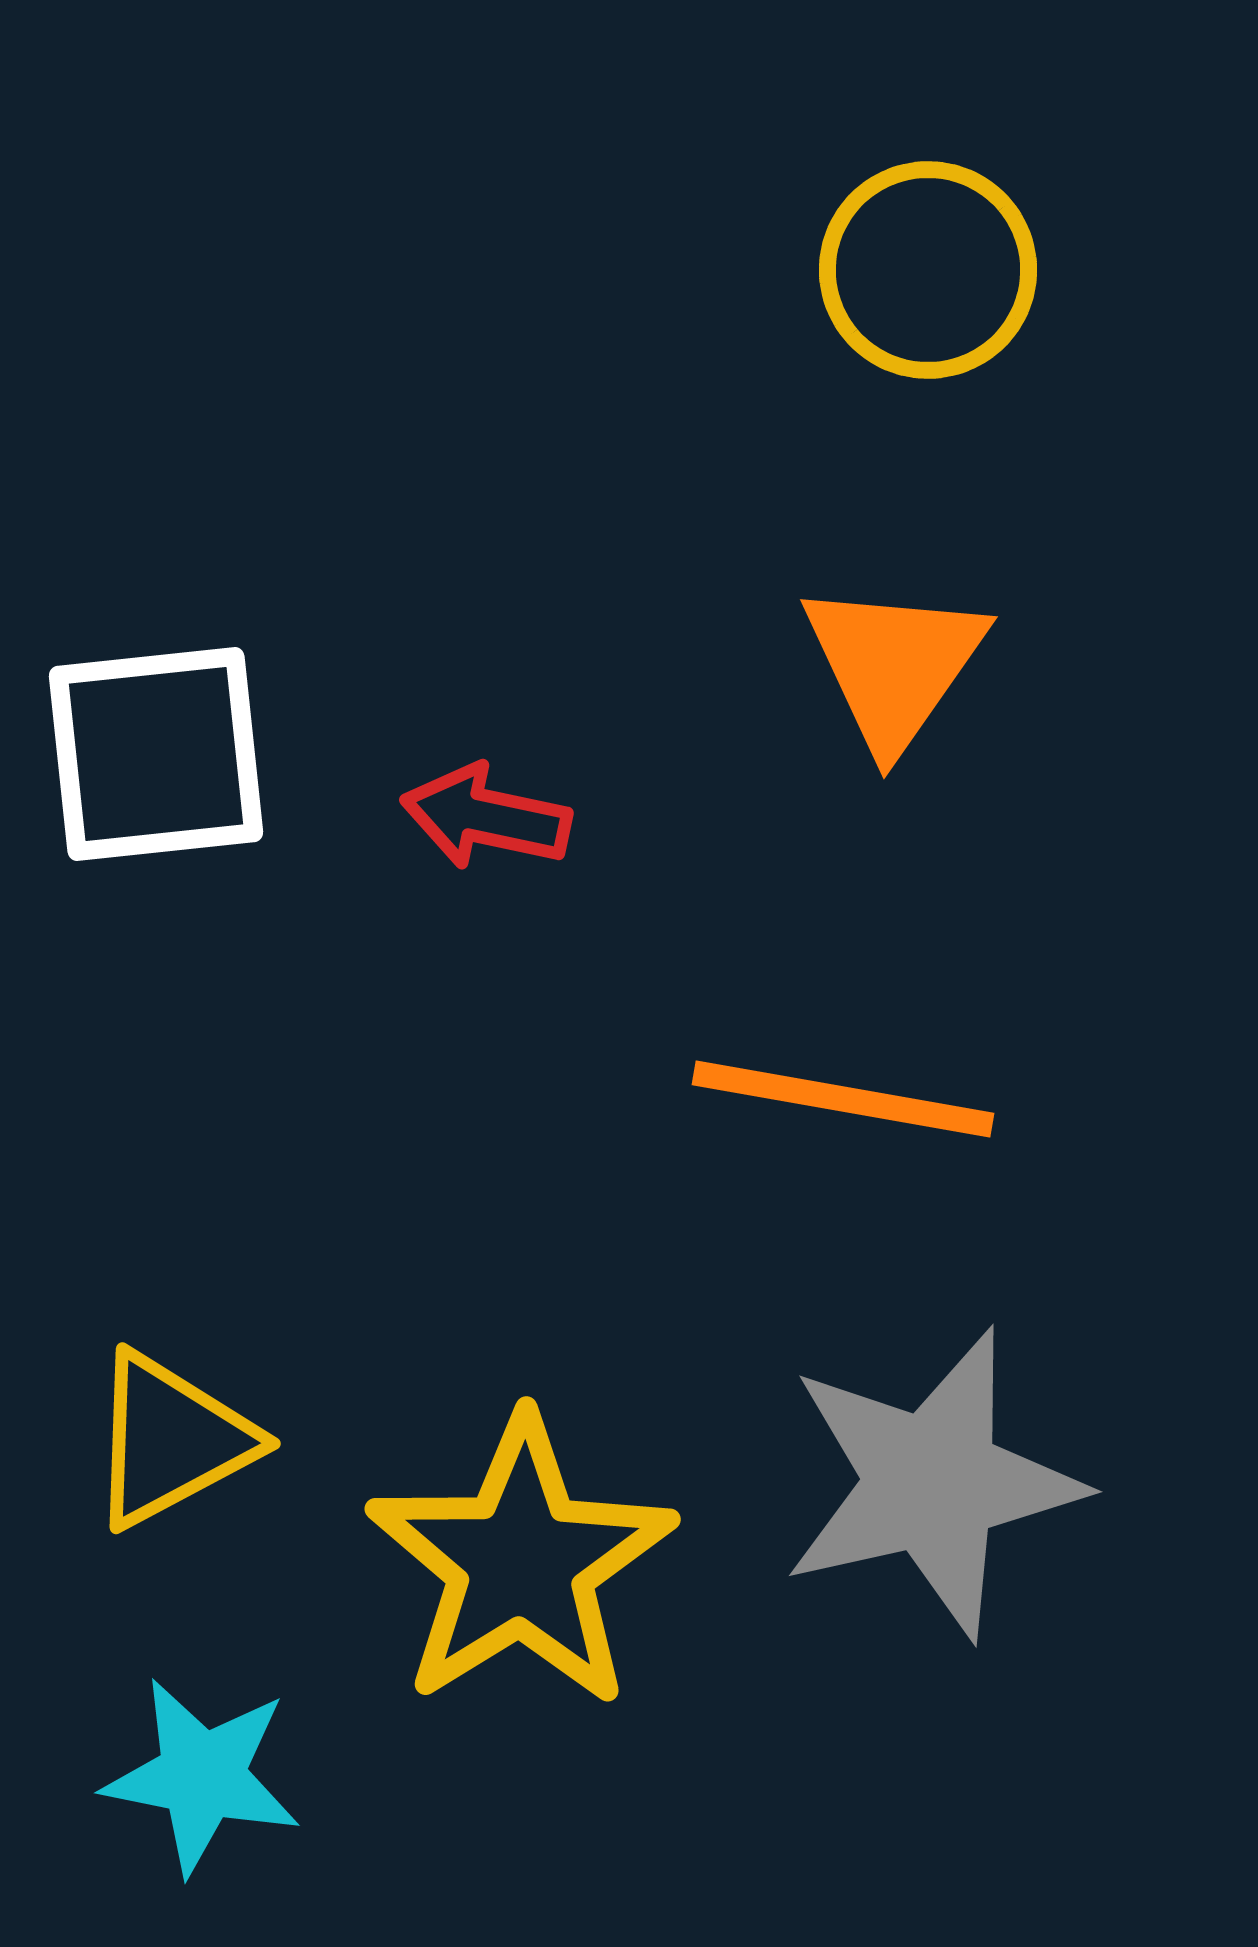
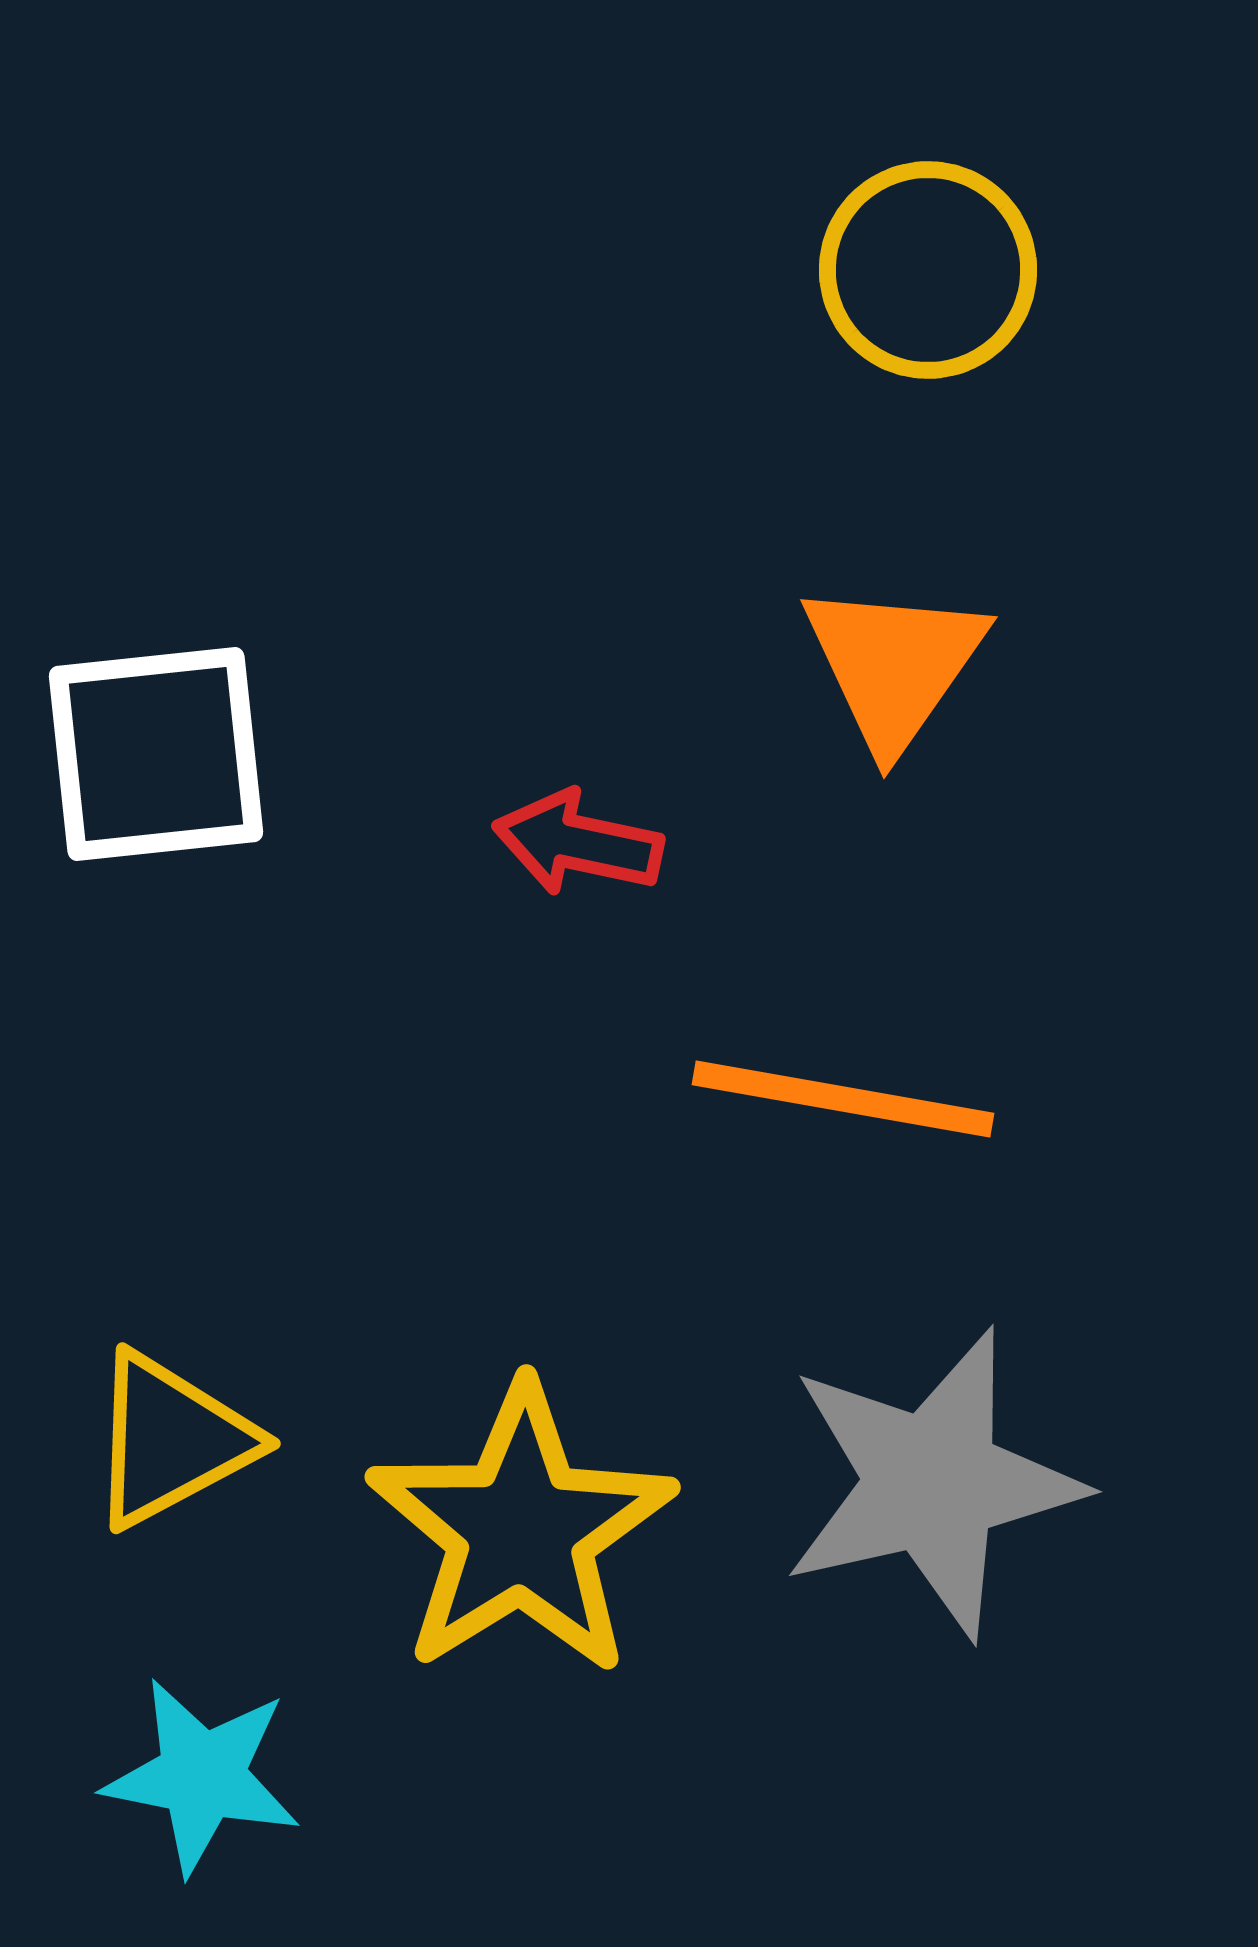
red arrow: moved 92 px right, 26 px down
yellow star: moved 32 px up
